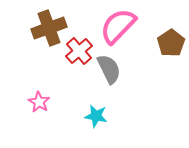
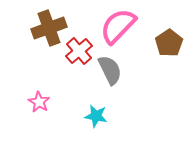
brown pentagon: moved 2 px left
gray semicircle: moved 1 px right, 1 px down
